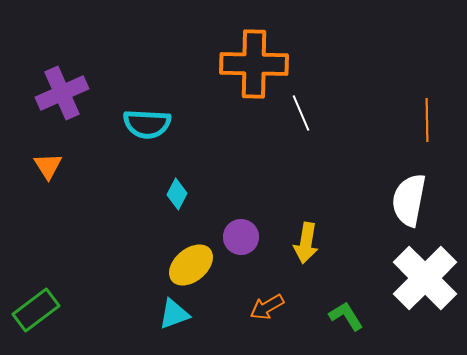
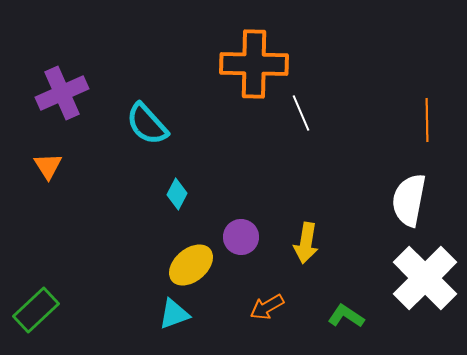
cyan semicircle: rotated 45 degrees clockwise
green rectangle: rotated 6 degrees counterclockwise
green L-shape: rotated 24 degrees counterclockwise
